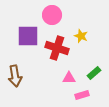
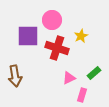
pink circle: moved 5 px down
yellow star: rotated 24 degrees clockwise
pink triangle: rotated 24 degrees counterclockwise
pink rectangle: rotated 56 degrees counterclockwise
